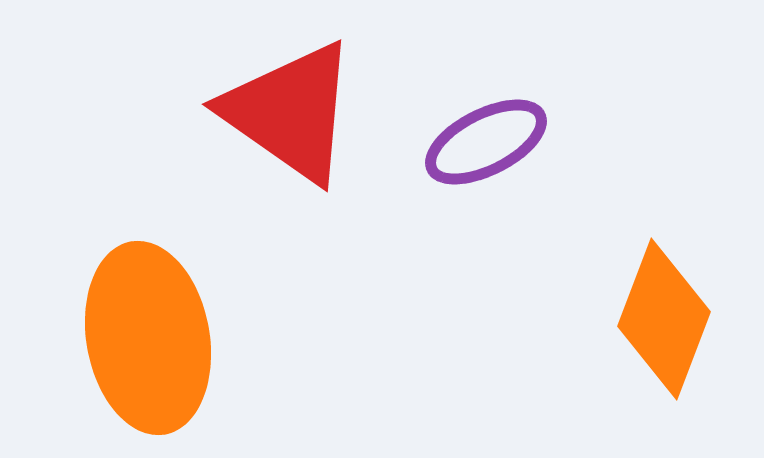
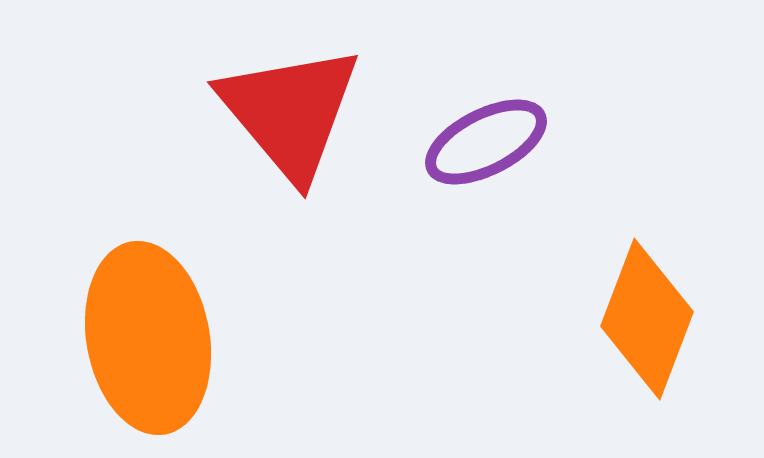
red triangle: rotated 15 degrees clockwise
orange diamond: moved 17 px left
